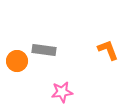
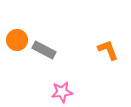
gray rectangle: rotated 20 degrees clockwise
orange circle: moved 21 px up
